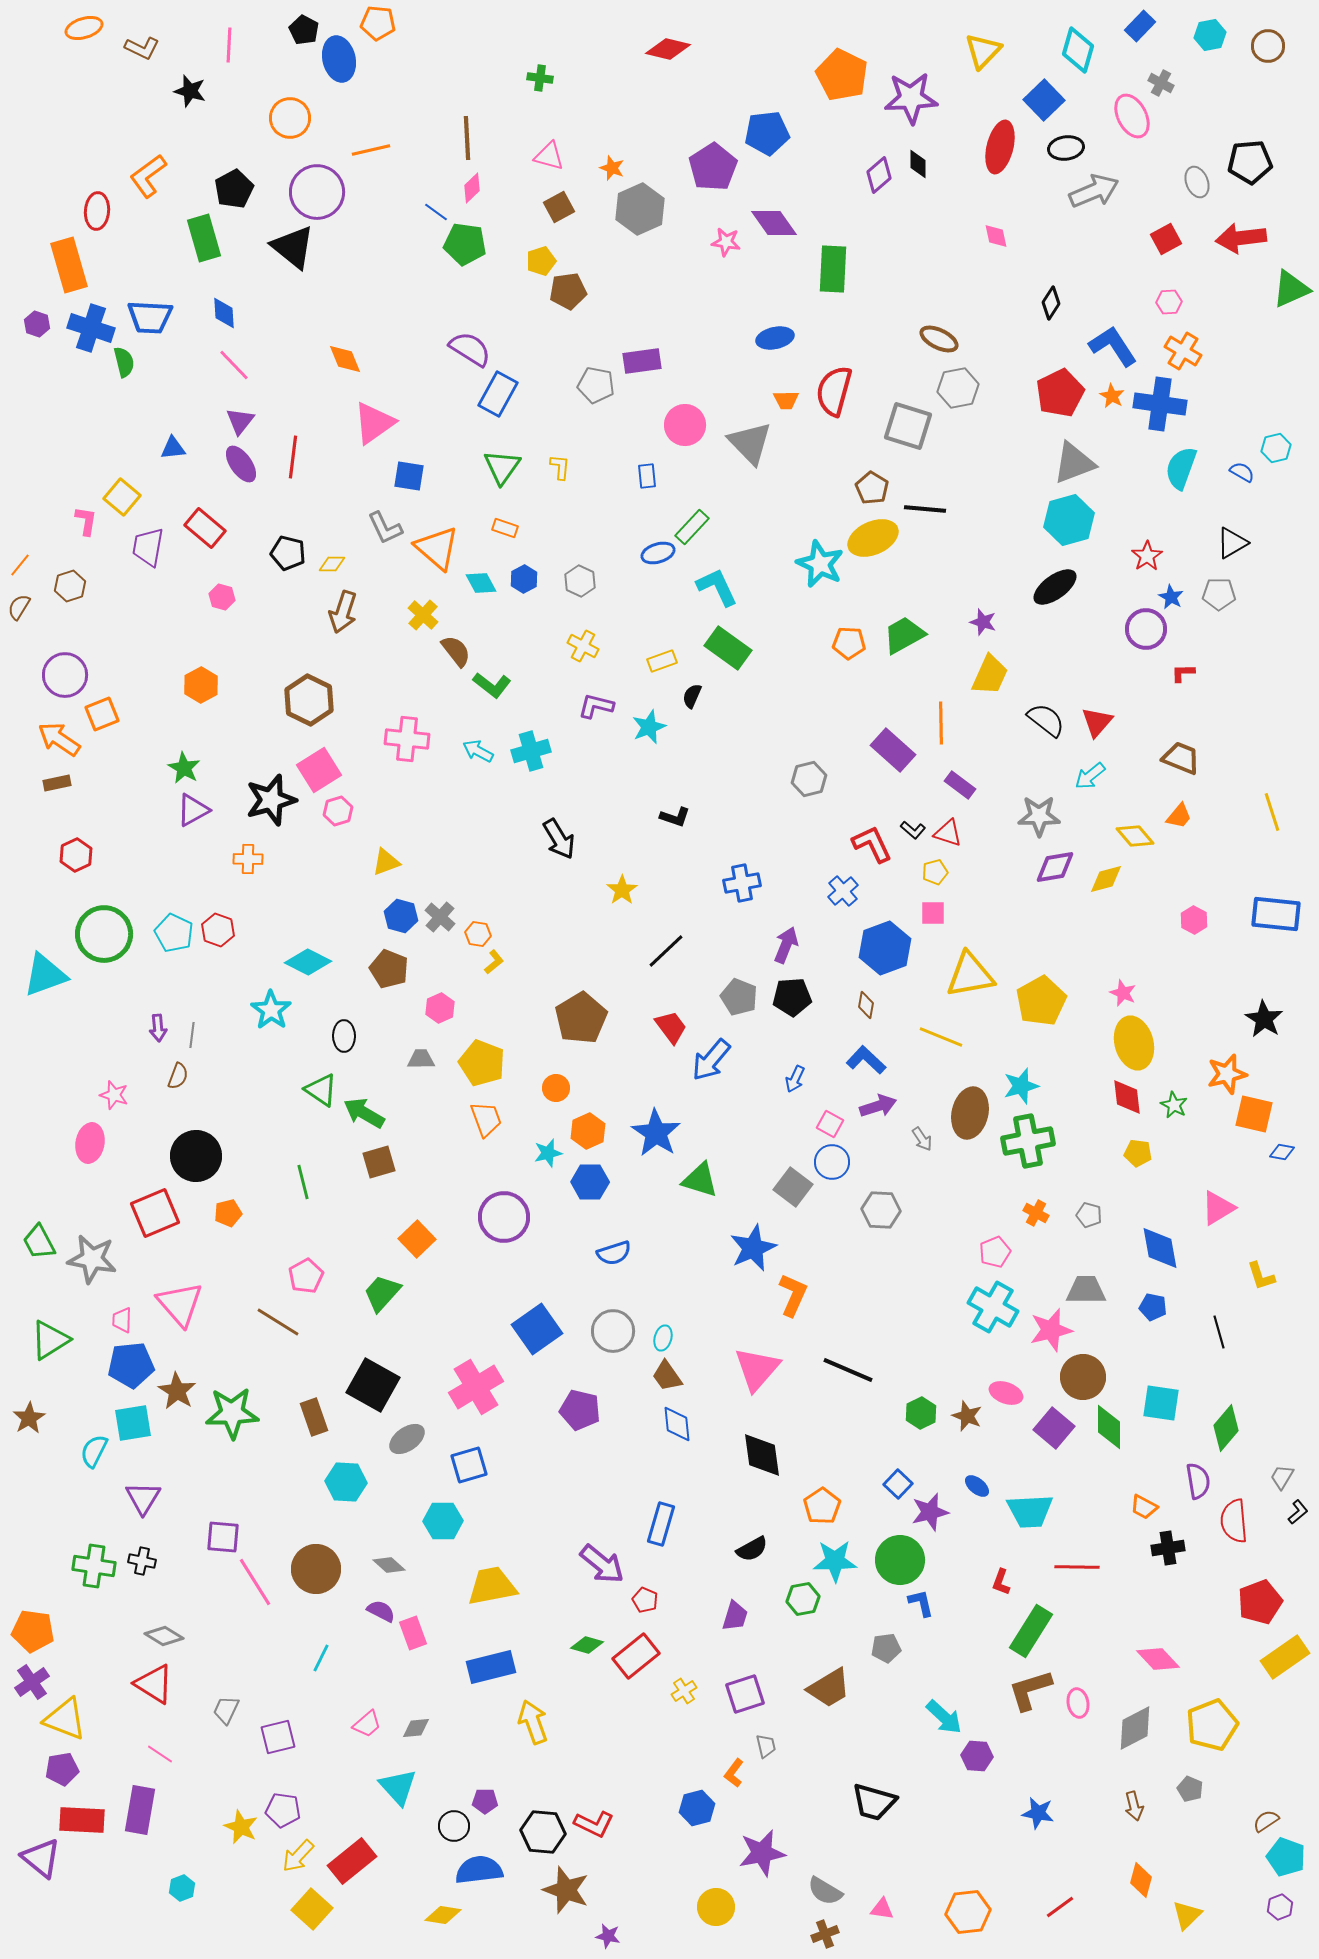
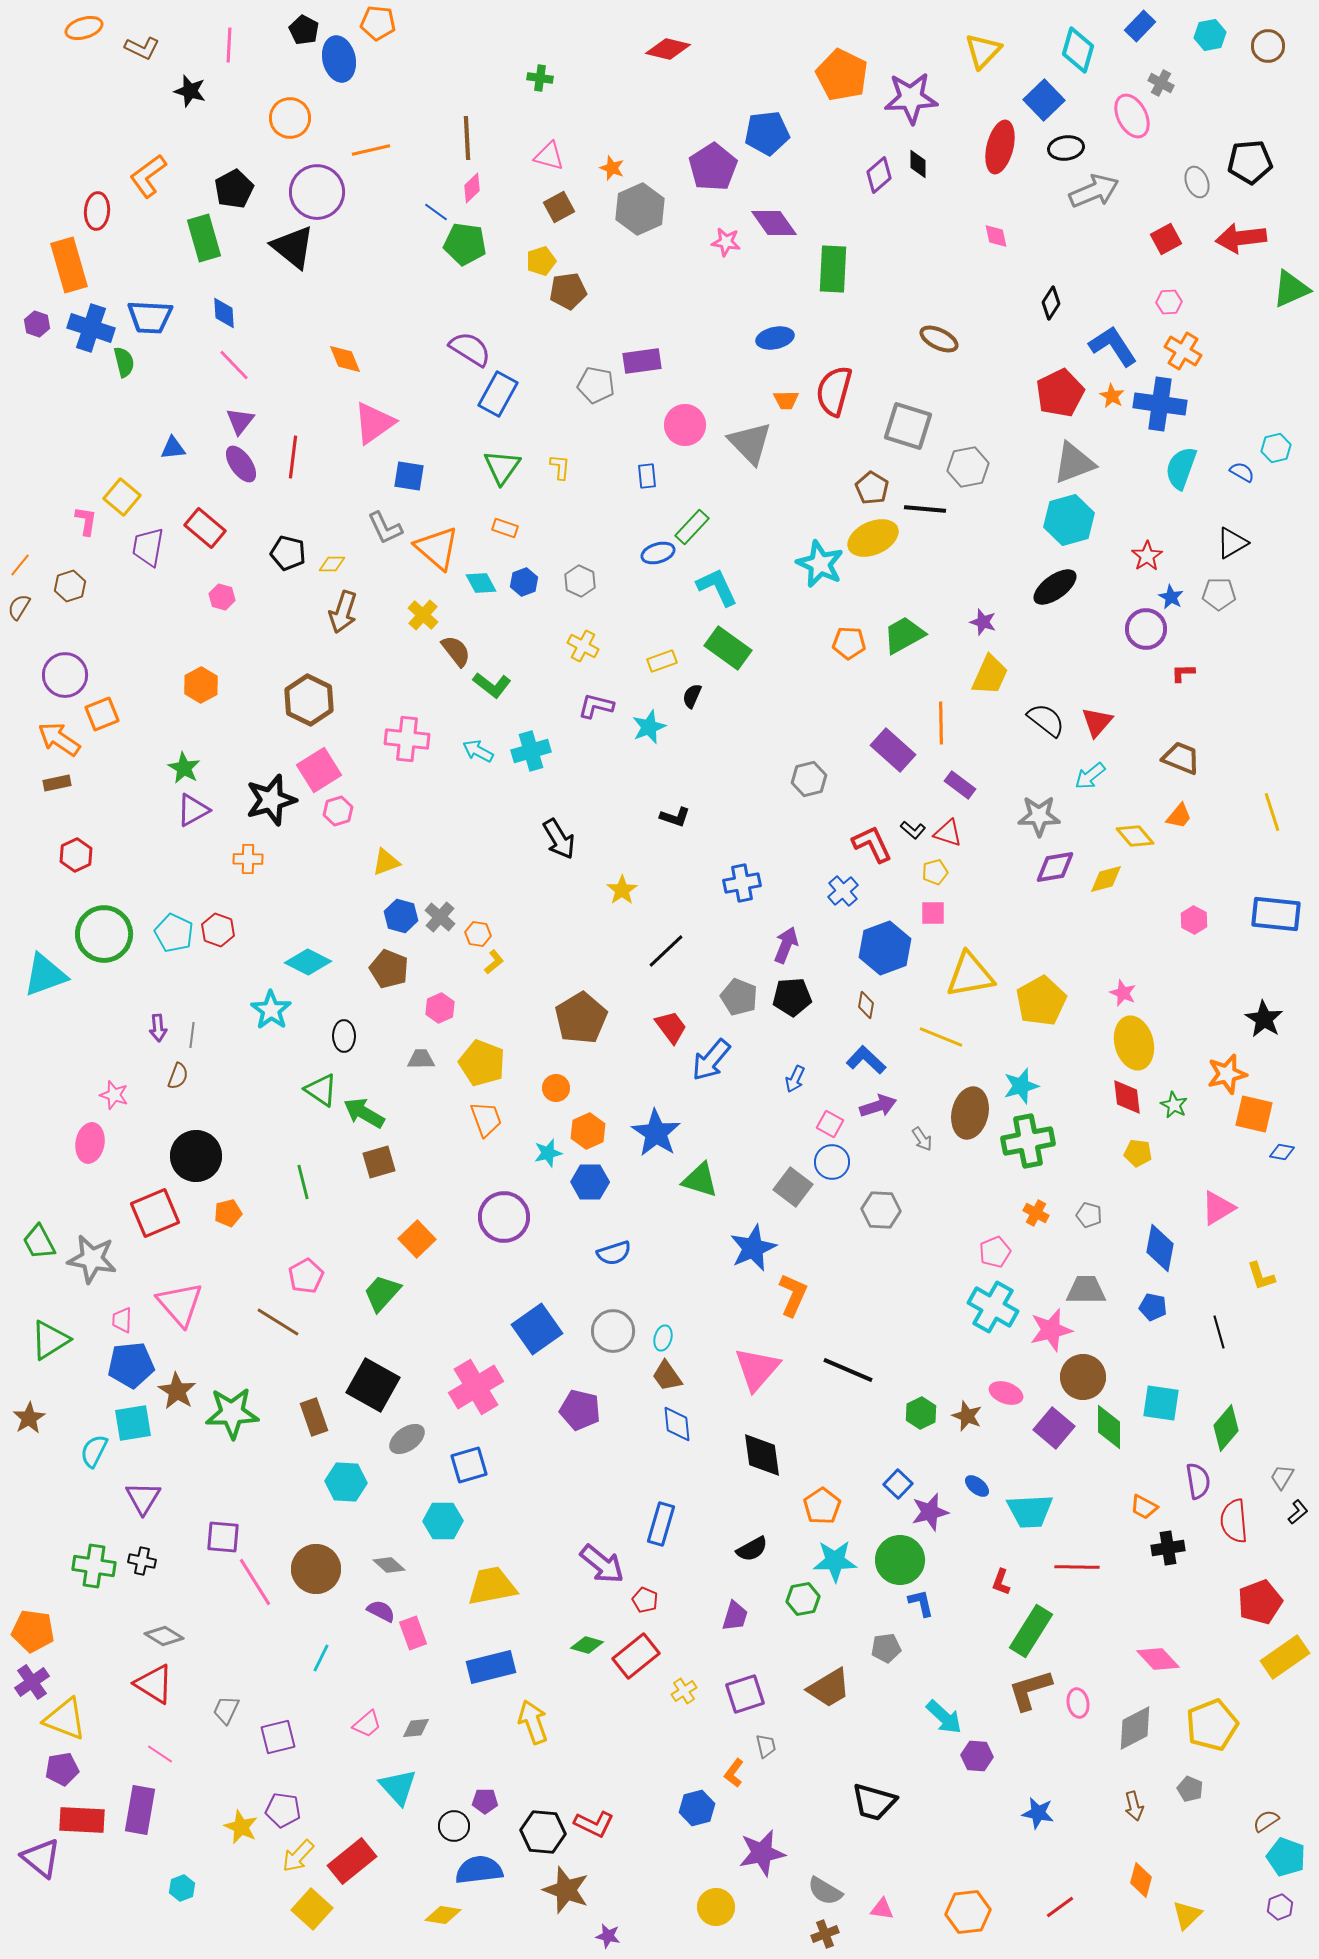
gray hexagon at (958, 388): moved 10 px right, 79 px down
blue hexagon at (524, 579): moved 3 px down; rotated 8 degrees clockwise
blue diamond at (1160, 1248): rotated 21 degrees clockwise
